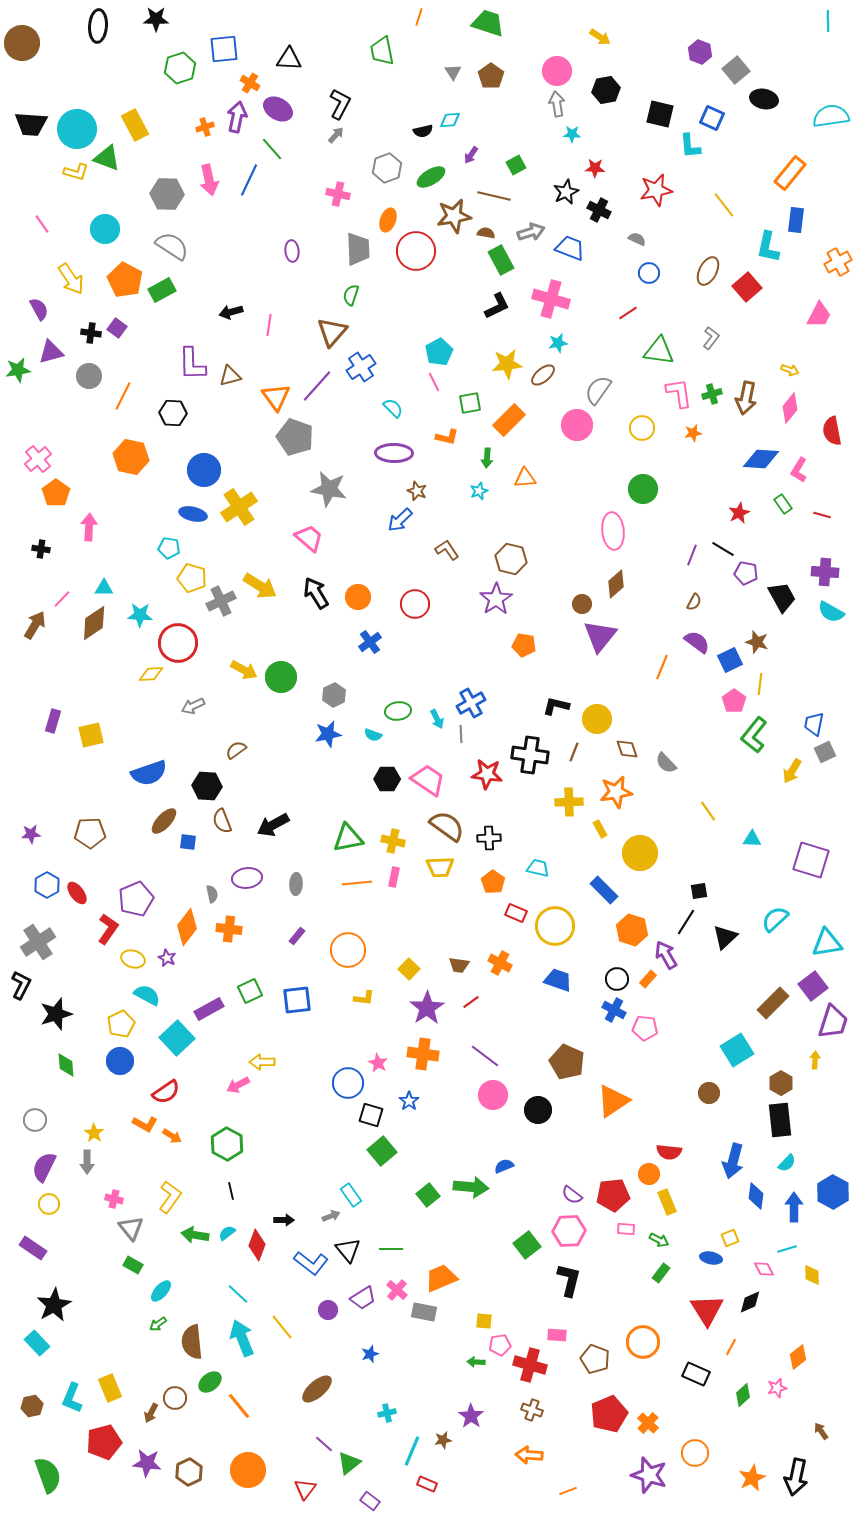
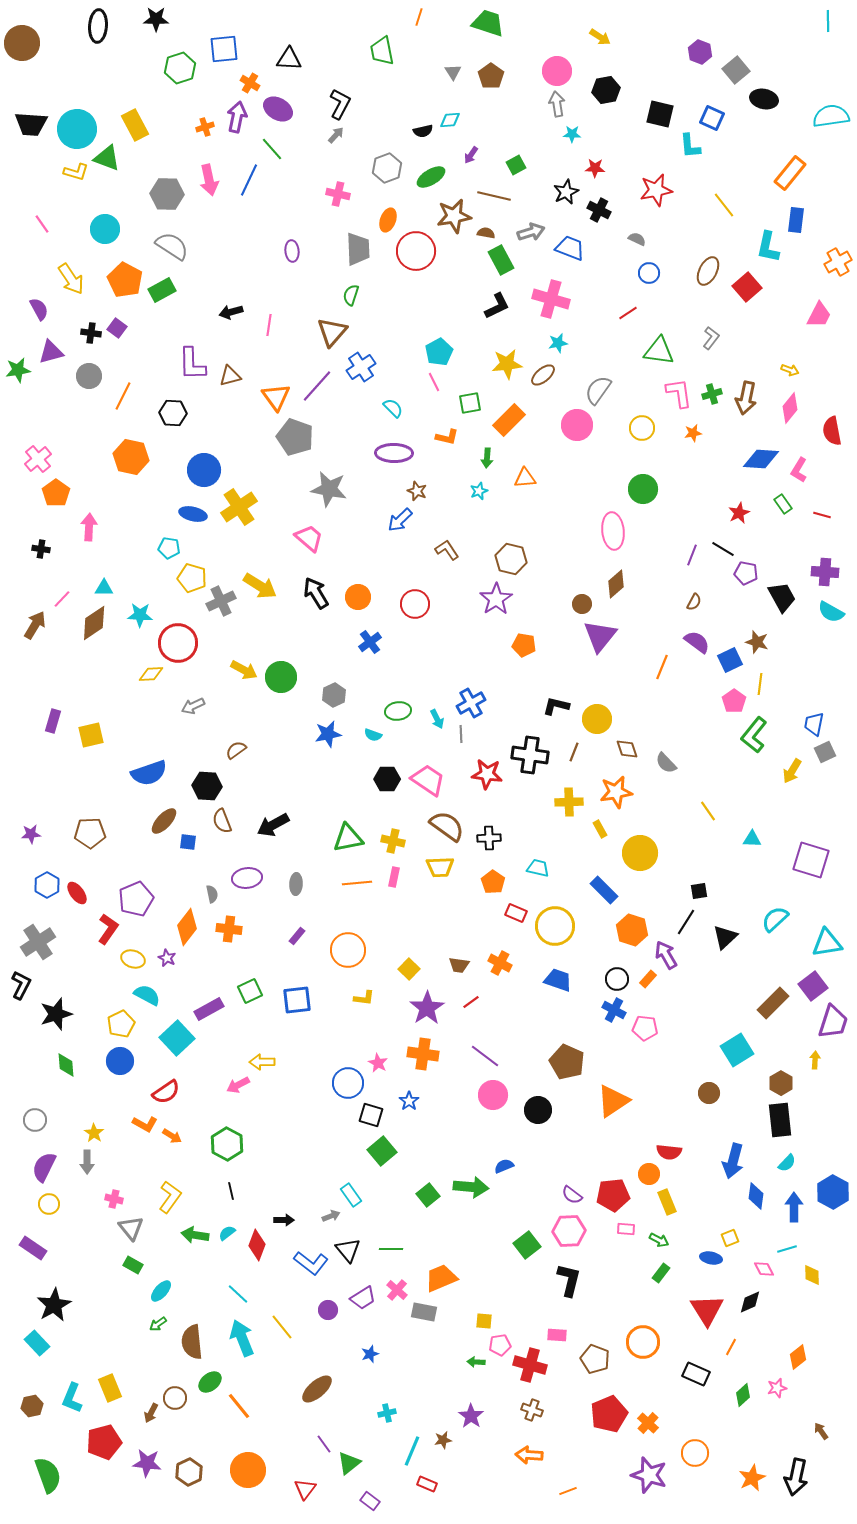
purple line at (324, 1444): rotated 12 degrees clockwise
